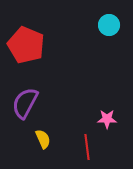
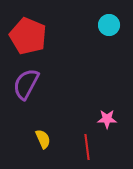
red pentagon: moved 2 px right, 9 px up
purple semicircle: moved 1 px right, 19 px up
